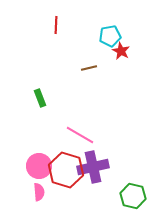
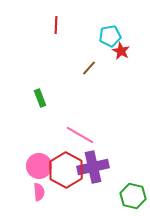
brown line: rotated 35 degrees counterclockwise
red hexagon: rotated 12 degrees clockwise
